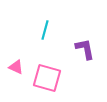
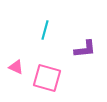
purple L-shape: rotated 95 degrees clockwise
